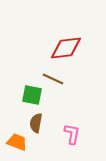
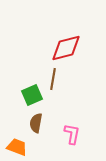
red diamond: rotated 8 degrees counterclockwise
brown line: rotated 75 degrees clockwise
green square: rotated 35 degrees counterclockwise
orange trapezoid: moved 5 px down
